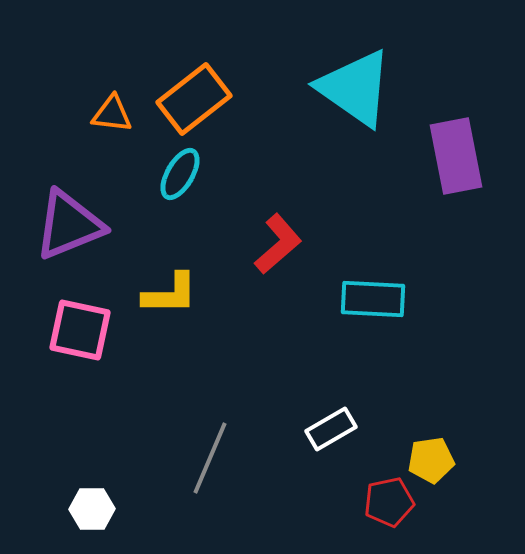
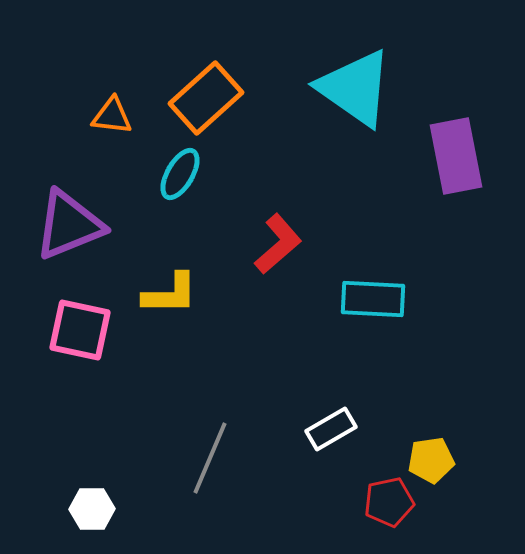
orange rectangle: moved 12 px right, 1 px up; rotated 4 degrees counterclockwise
orange triangle: moved 2 px down
